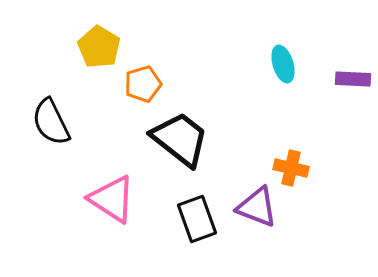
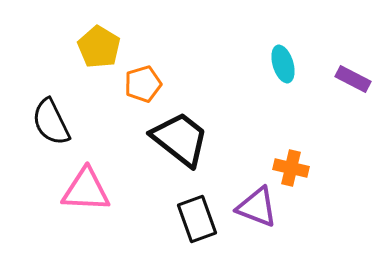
purple rectangle: rotated 24 degrees clockwise
pink triangle: moved 26 px left, 9 px up; rotated 30 degrees counterclockwise
